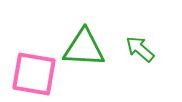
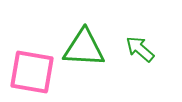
pink square: moved 2 px left, 2 px up
